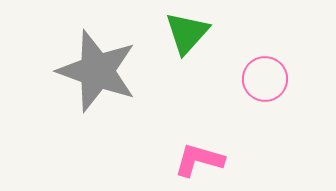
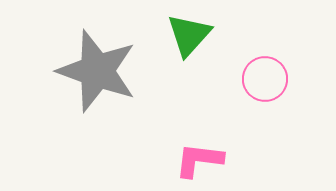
green triangle: moved 2 px right, 2 px down
pink L-shape: rotated 9 degrees counterclockwise
